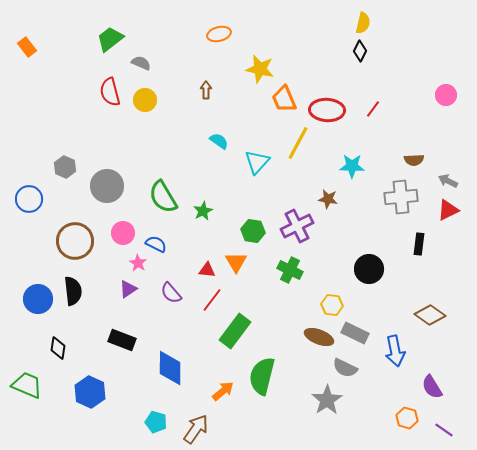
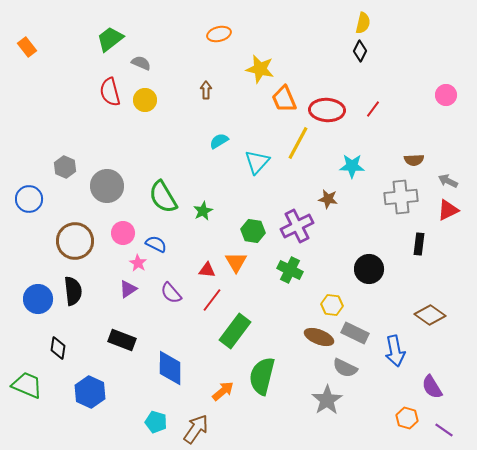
cyan semicircle at (219, 141): rotated 66 degrees counterclockwise
